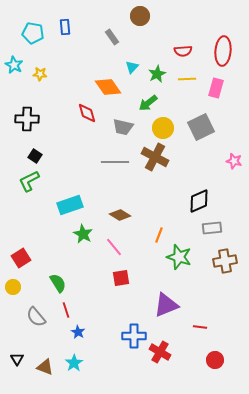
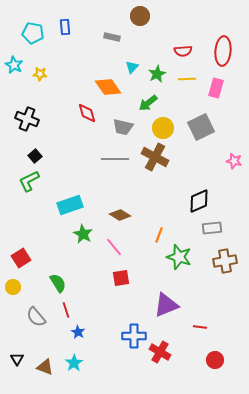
gray rectangle at (112, 37): rotated 42 degrees counterclockwise
black cross at (27, 119): rotated 20 degrees clockwise
black square at (35, 156): rotated 16 degrees clockwise
gray line at (115, 162): moved 3 px up
